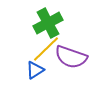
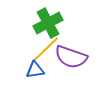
blue triangle: rotated 24 degrees clockwise
